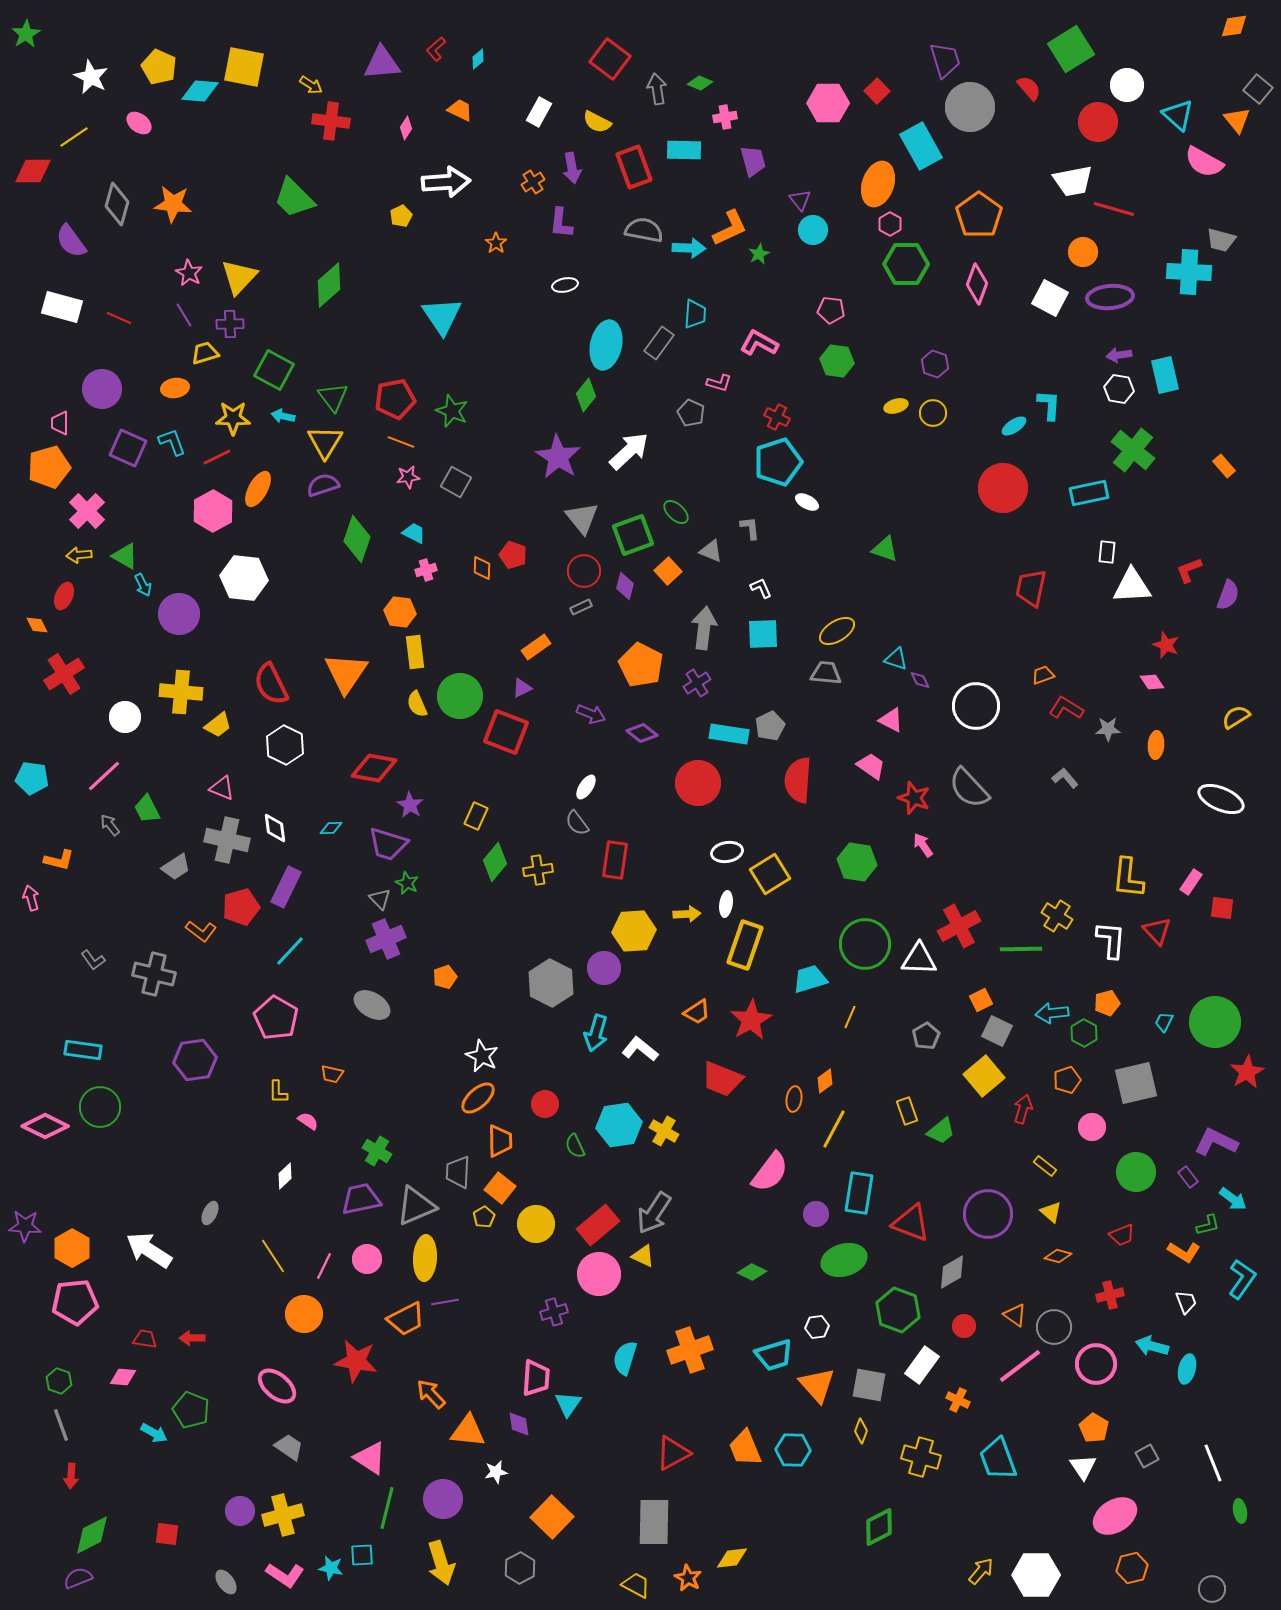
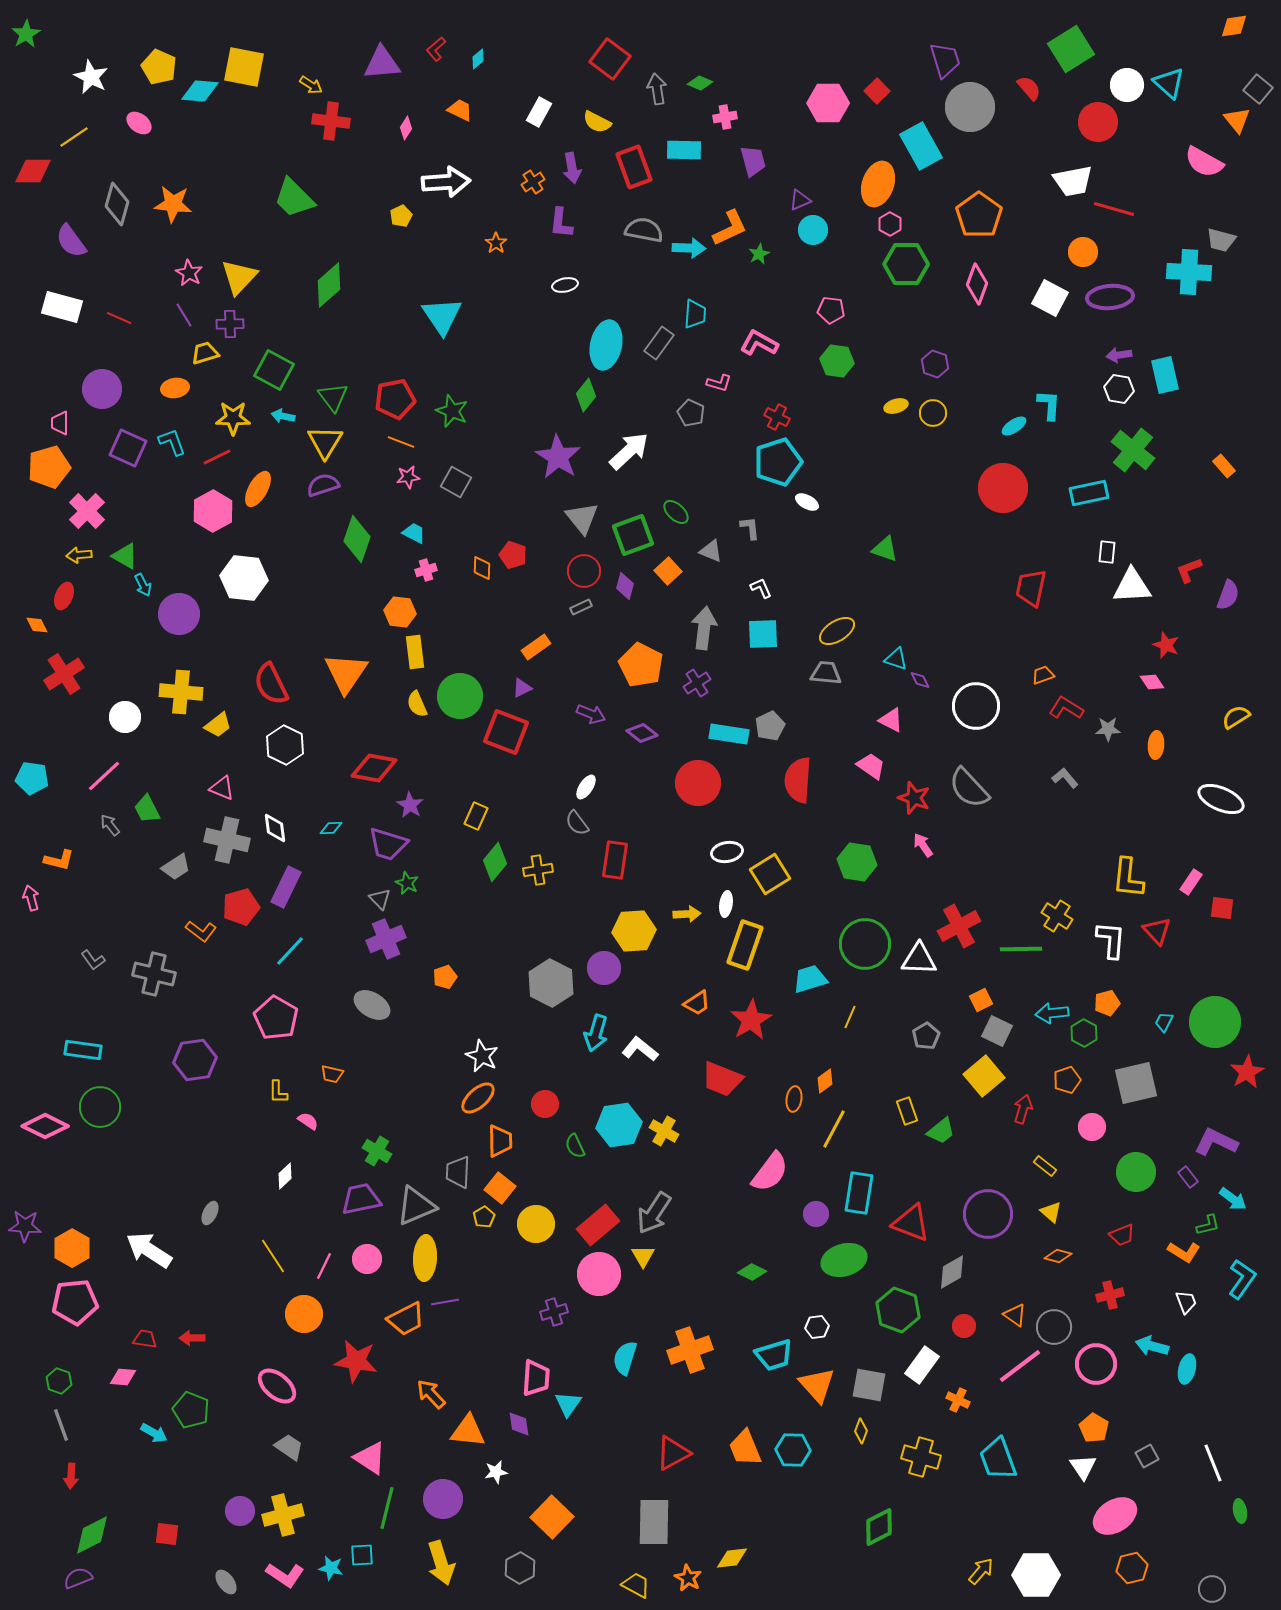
cyan triangle at (1178, 115): moved 9 px left, 32 px up
purple triangle at (800, 200): rotated 45 degrees clockwise
orange trapezoid at (697, 1012): moved 9 px up
yellow triangle at (643, 1256): rotated 35 degrees clockwise
